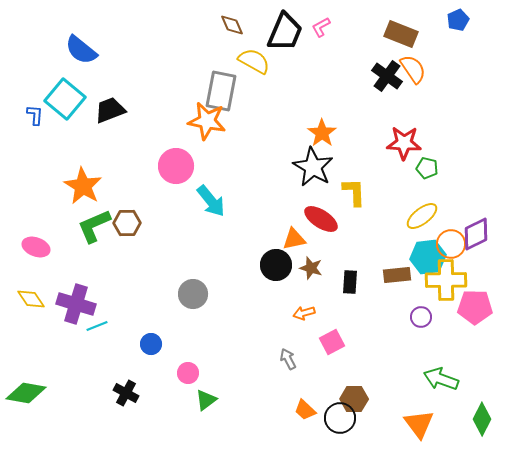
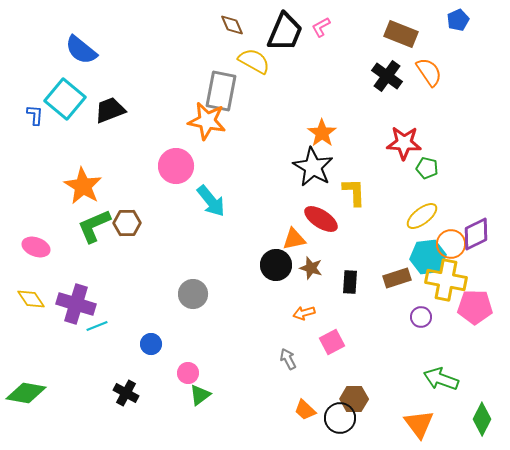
orange semicircle at (413, 69): moved 16 px right, 3 px down
brown rectangle at (397, 275): moved 3 px down; rotated 12 degrees counterclockwise
yellow cross at (446, 280): rotated 12 degrees clockwise
green triangle at (206, 400): moved 6 px left, 5 px up
